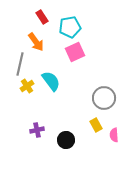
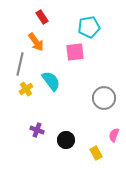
cyan pentagon: moved 19 px right
pink square: rotated 18 degrees clockwise
yellow cross: moved 1 px left, 3 px down
yellow rectangle: moved 28 px down
purple cross: rotated 32 degrees clockwise
pink semicircle: rotated 24 degrees clockwise
